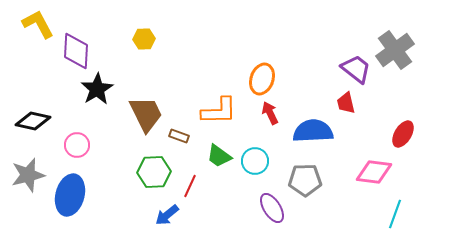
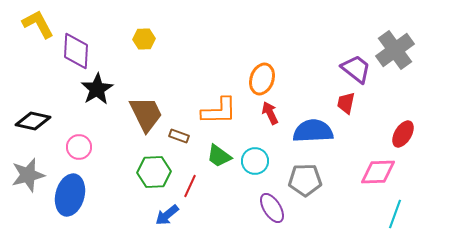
red trapezoid: rotated 25 degrees clockwise
pink circle: moved 2 px right, 2 px down
pink diamond: moved 4 px right; rotated 9 degrees counterclockwise
